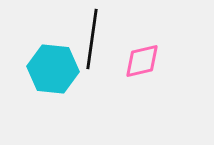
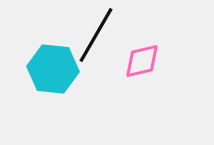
black line: moved 4 px right, 4 px up; rotated 22 degrees clockwise
